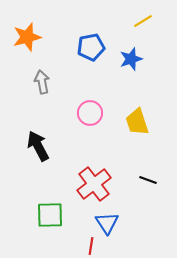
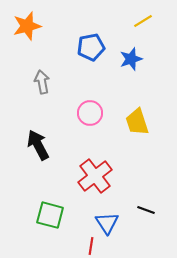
orange star: moved 11 px up
black arrow: moved 1 px up
black line: moved 2 px left, 30 px down
red cross: moved 1 px right, 8 px up
green square: rotated 16 degrees clockwise
